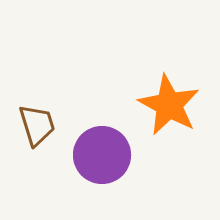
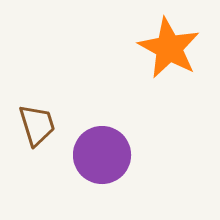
orange star: moved 57 px up
